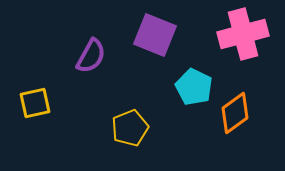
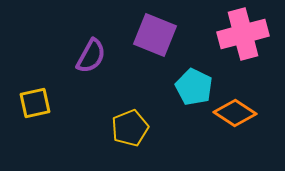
orange diamond: rotated 69 degrees clockwise
